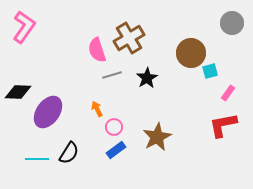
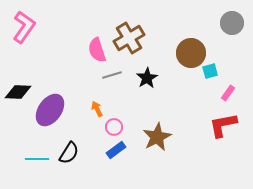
purple ellipse: moved 2 px right, 2 px up
